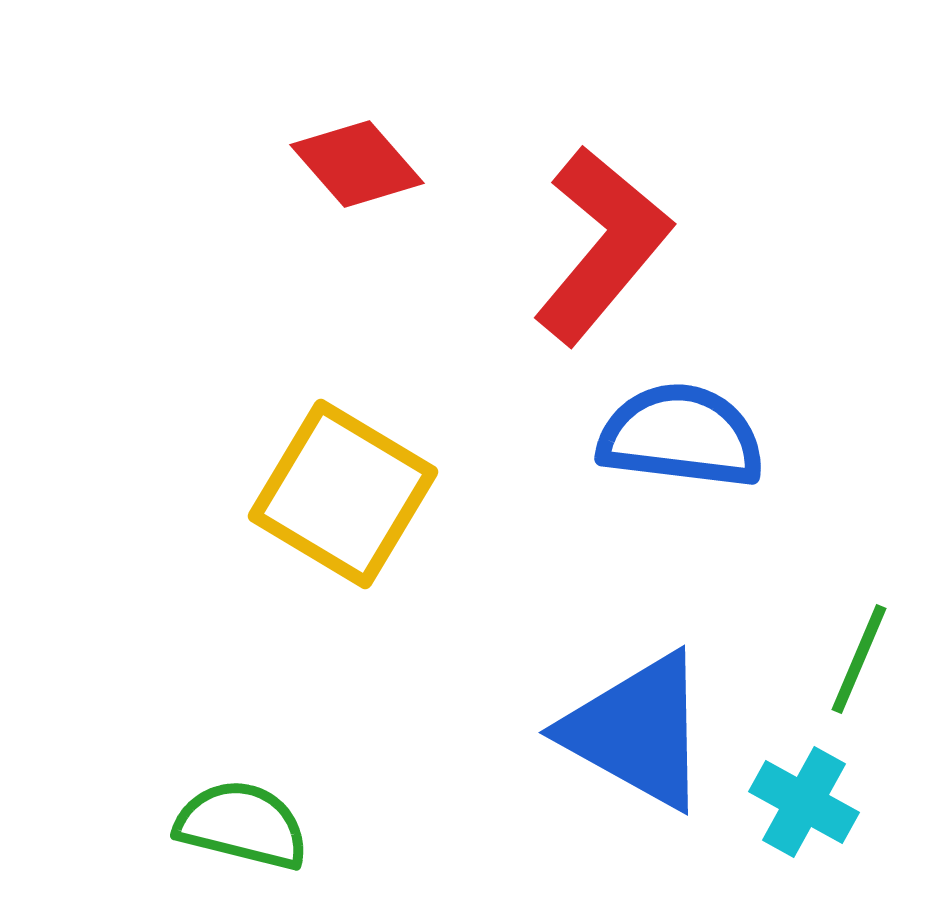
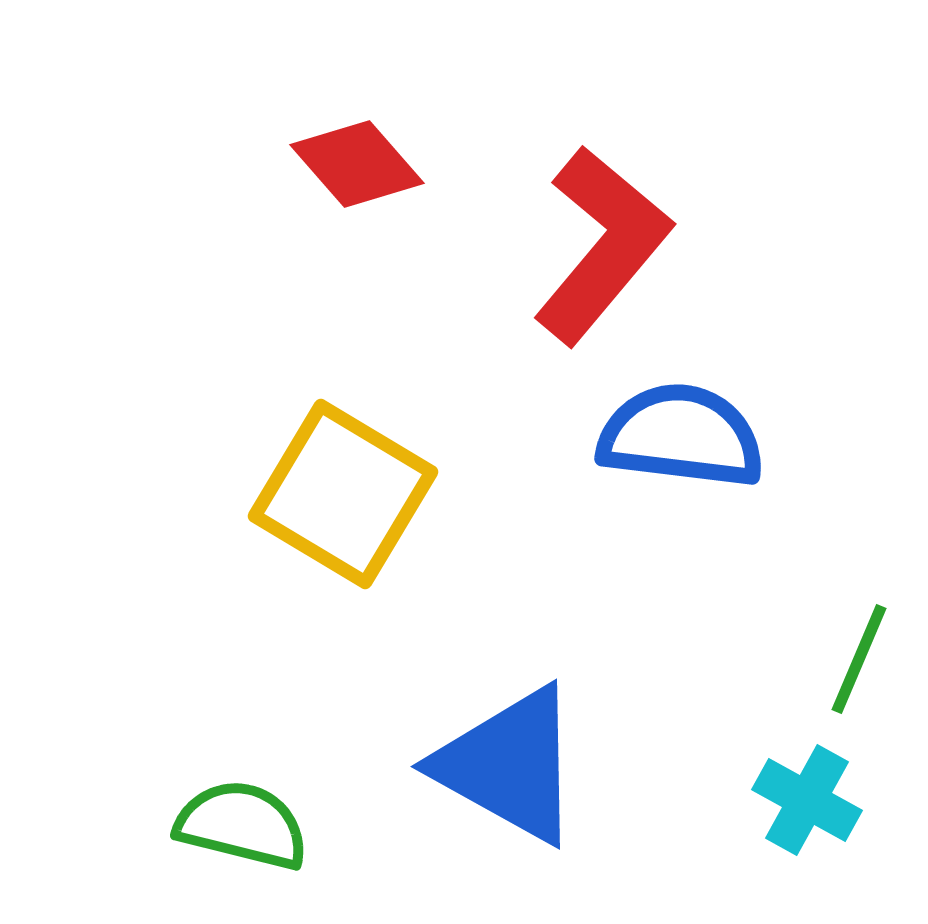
blue triangle: moved 128 px left, 34 px down
cyan cross: moved 3 px right, 2 px up
